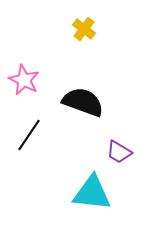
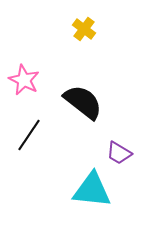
black semicircle: rotated 18 degrees clockwise
purple trapezoid: moved 1 px down
cyan triangle: moved 3 px up
